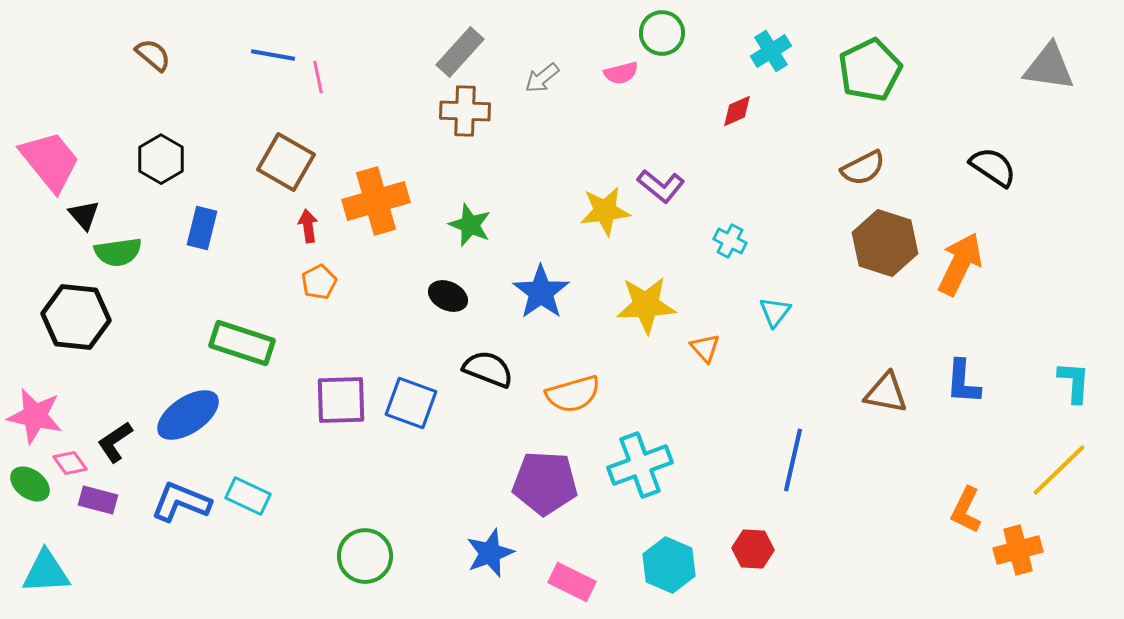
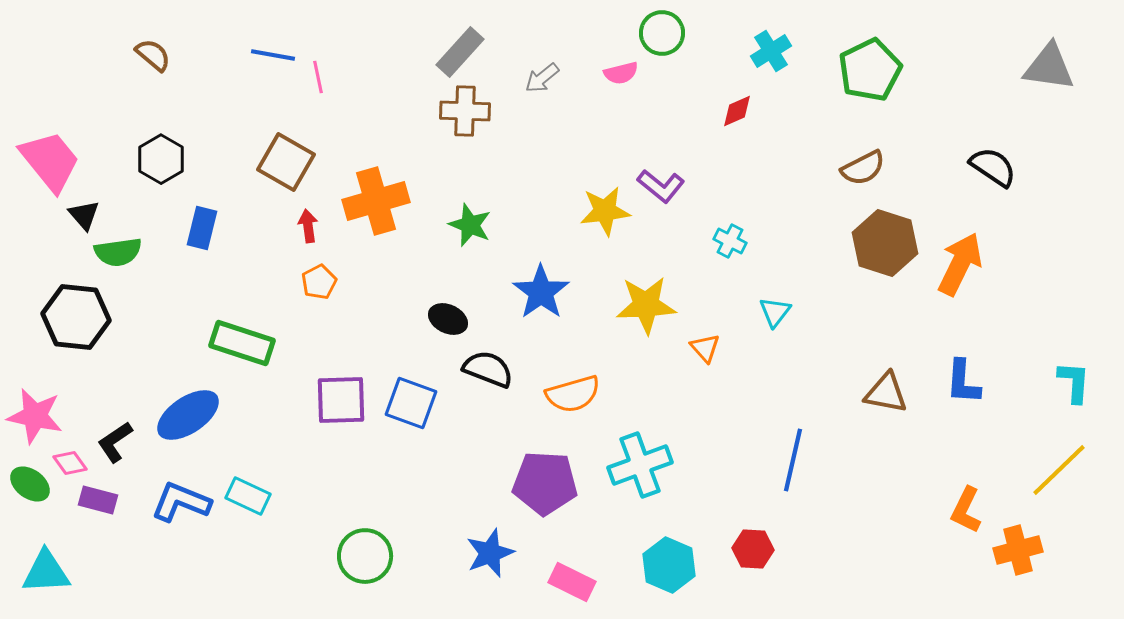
black ellipse at (448, 296): moved 23 px down
